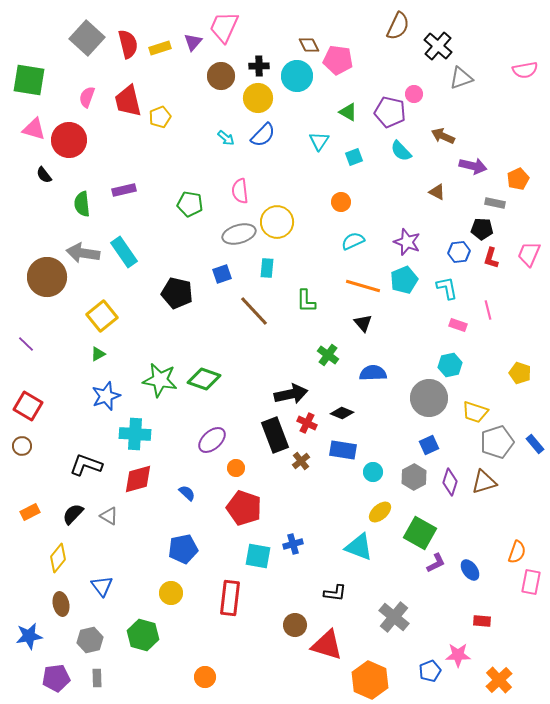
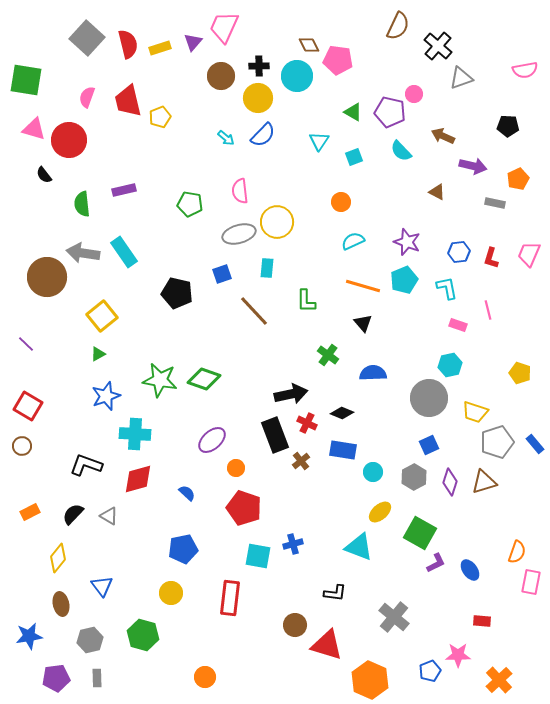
green square at (29, 80): moved 3 px left
green triangle at (348, 112): moved 5 px right
black pentagon at (482, 229): moved 26 px right, 103 px up
